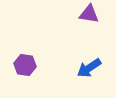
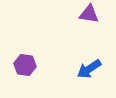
blue arrow: moved 1 px down
